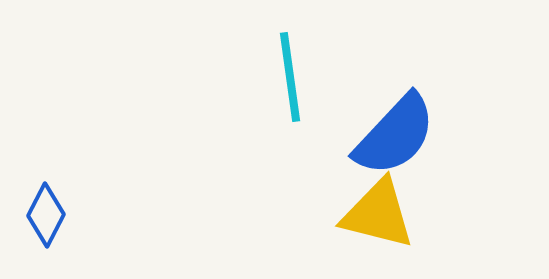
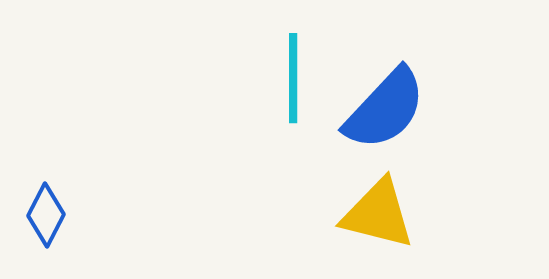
cyan line: moved 3 px right, 1 px down; rotated 8 degrees clockwise
blue semicircle: moved 10 px left, 26 px up
